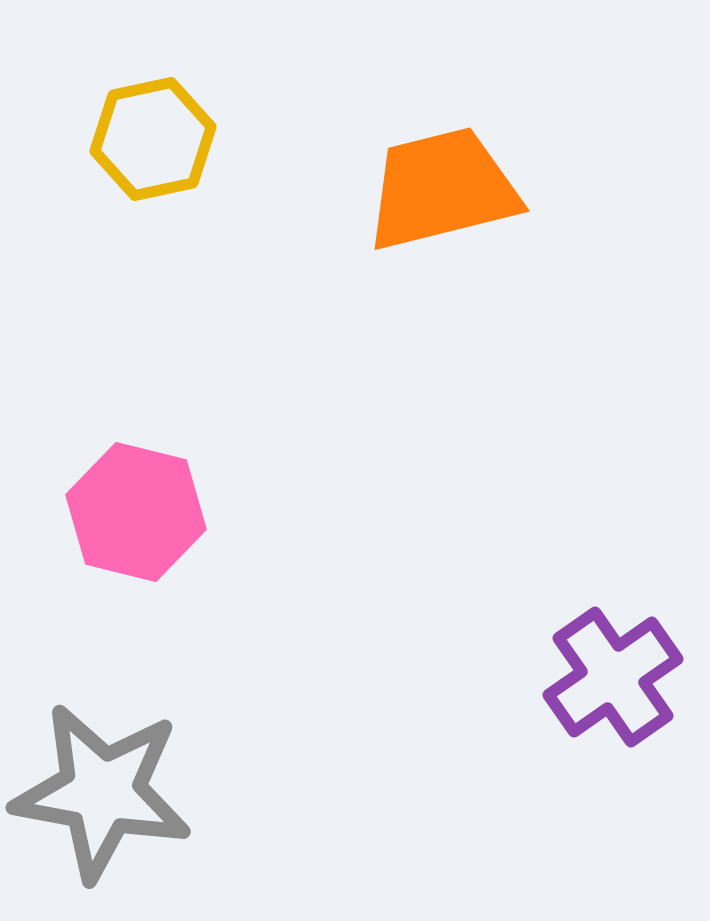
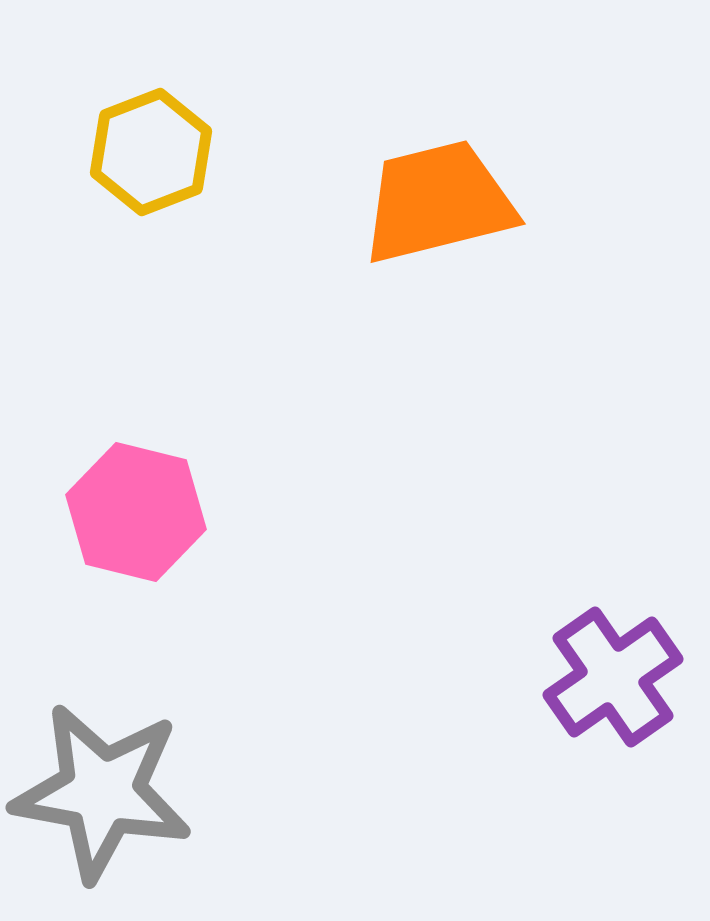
yellow hexagon: moved 2 px left, 13 px down; rotated 9 degrees counterclockwise
orange trapezoid: moved 4 px left, 13 px down
